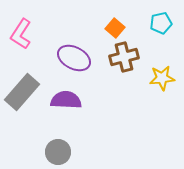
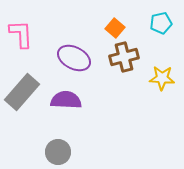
pink L-shape: rotated 144 degrees clockwise
yellow star: rotated 10 degrees clockwise
